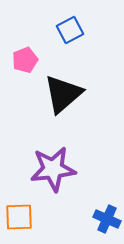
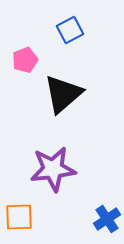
blue cross: rotated 32 degrees clockwise
